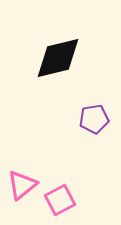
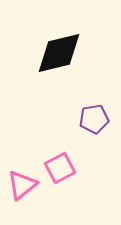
black diamond: moved 1 px right, 5 px up
pink square: moved 32 px up
